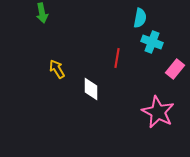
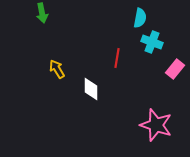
pink star: moved 2 px left, 13 px down; rotated 8 degrees counterclockwise
